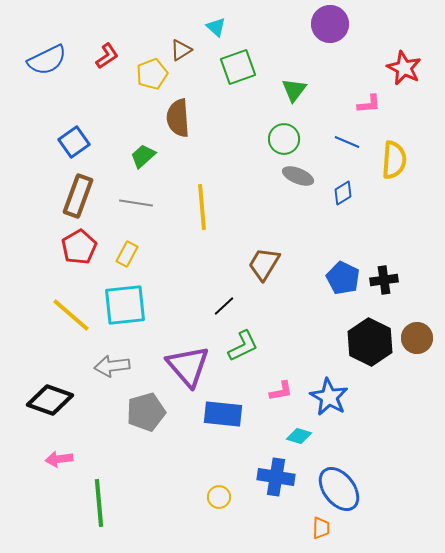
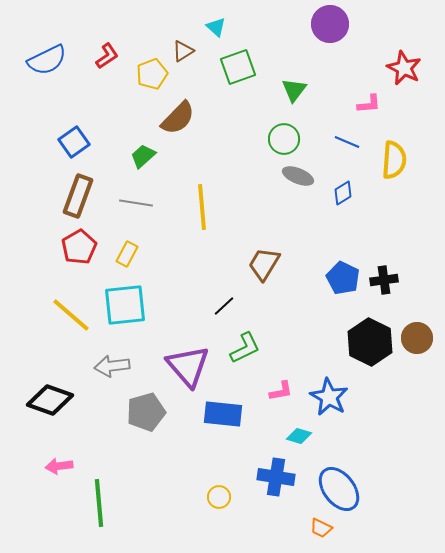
brown triangle at (181, 50): moved 2 px right, 1 px down
brown semicircle at (178, 118): rotated 132 degrees counterclockwise
green L-shape at (243, 346): moved 2 px right, 2 px down
pink arrow at (59, 459): moved 7 px down
orange trapezoid at (321, 528): rotated 115 degrees clockwise
